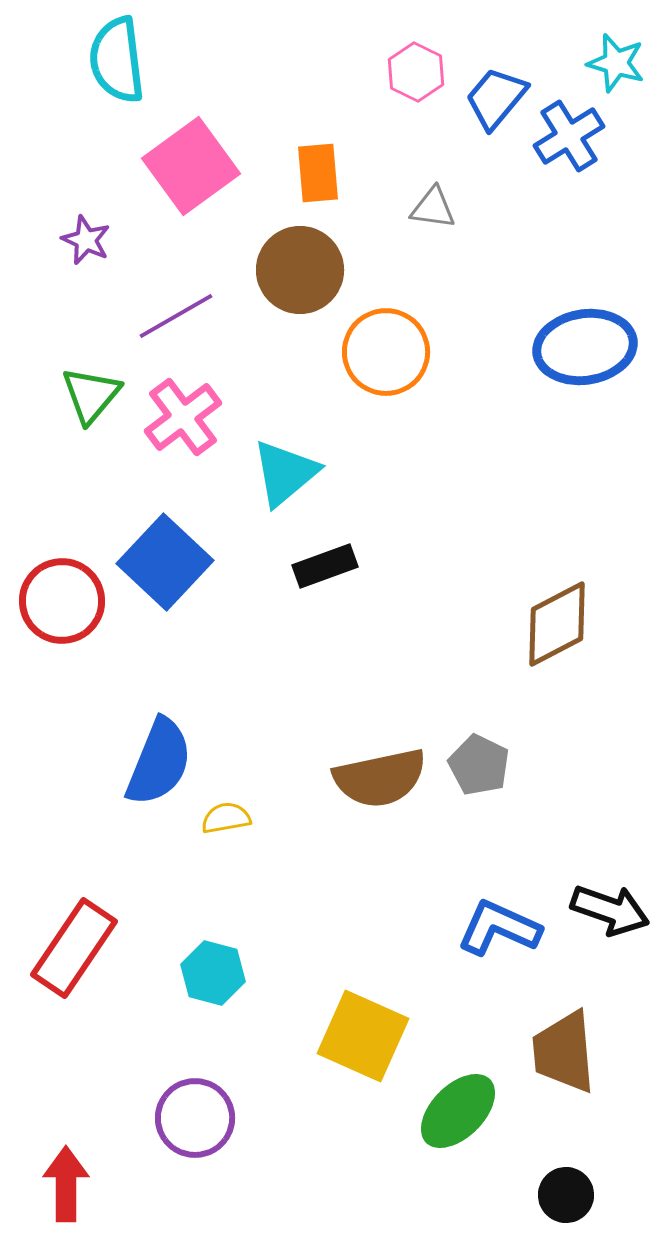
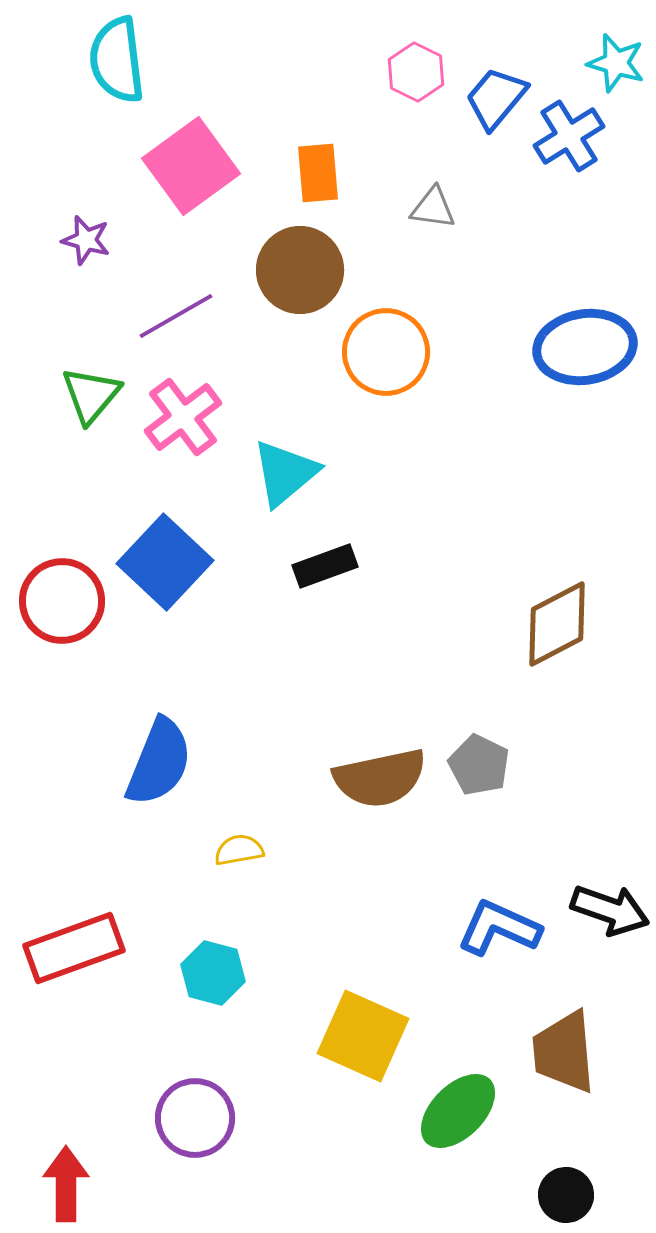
purple star: rotated 9 degrees counterclockwise
yellow semicircle: moved 13 px right, 32 px down
red rectangle: rotated 36 degrees clockwise
